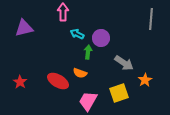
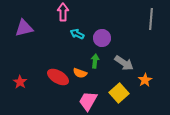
purple circle: moved 1 px right
green arrow: moved 7 px right, 9 px down
red ellipse: moved 4 px up
yellow square: rotated 24 degrees counterclockwise
